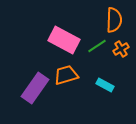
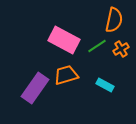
orange semicircle: rotated 10 degrees clockwise
